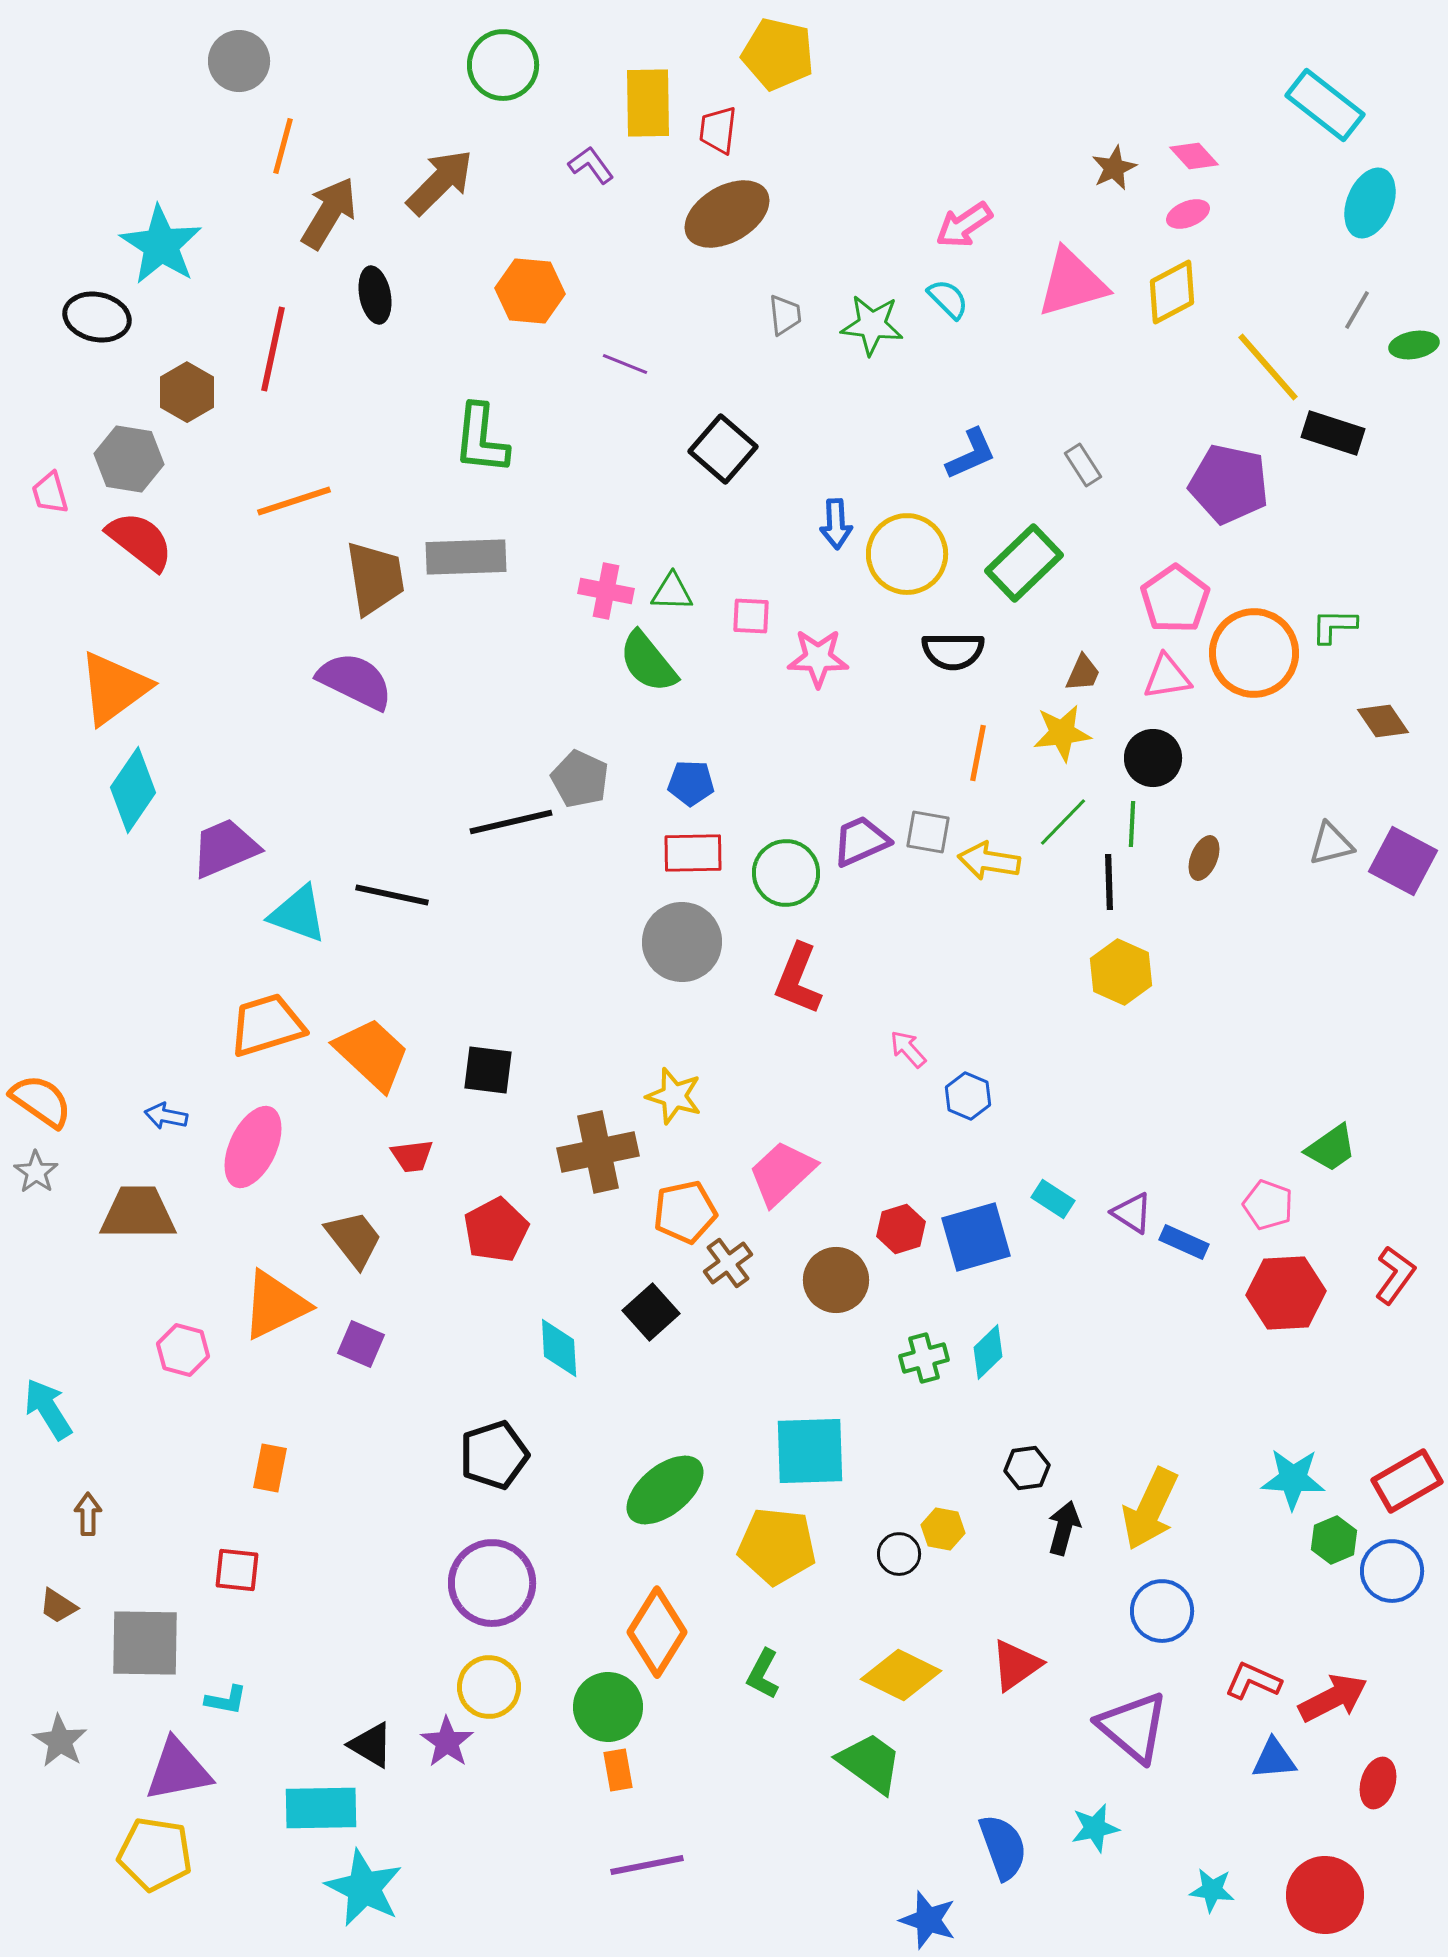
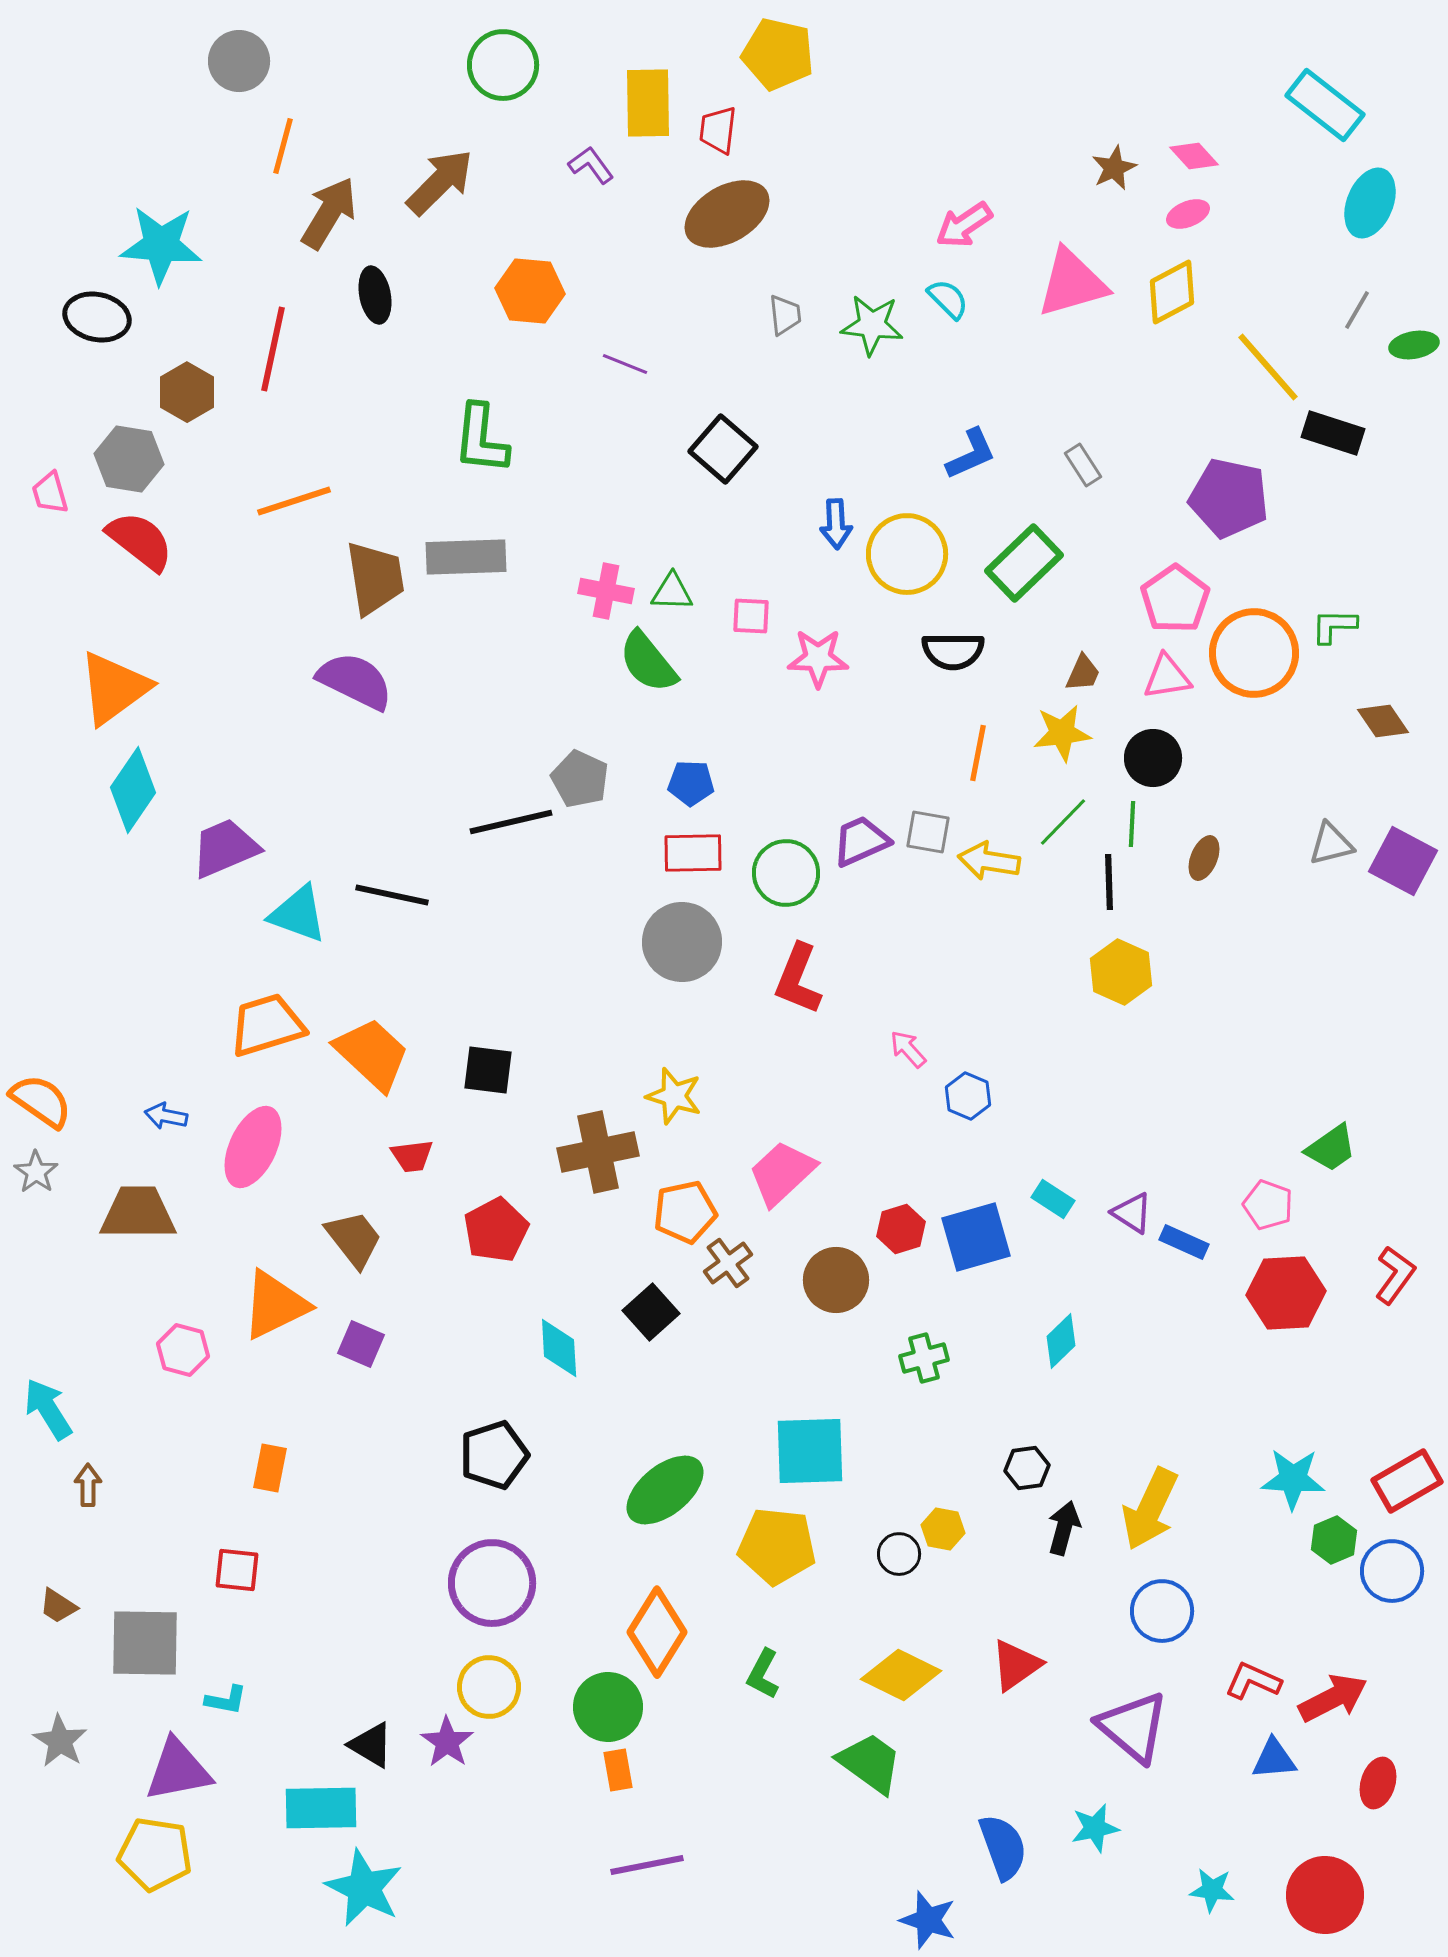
cyan star at (161, 245): rotated 28 degrees counterclockwise
purple pentagon at (1229, 484): moved 14 px down
cyan diamond at (988, 1352): moved 73 px right, 11 px up
brown arrow at (88, 1514): moved 29 px up
